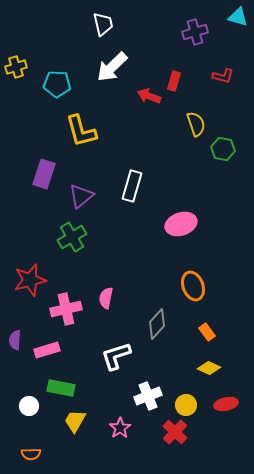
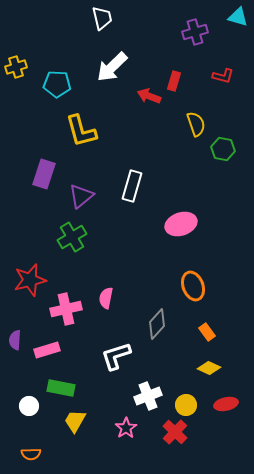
white trapezoid: moved 1 px left, 6 px up
pink star: moved 6 px right
